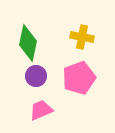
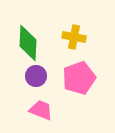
yellow cross: moved 8 px left
green diamond: rotated 9 degrees counterclockwise
pink trapezoid: rotated 45 degrees clockwise
